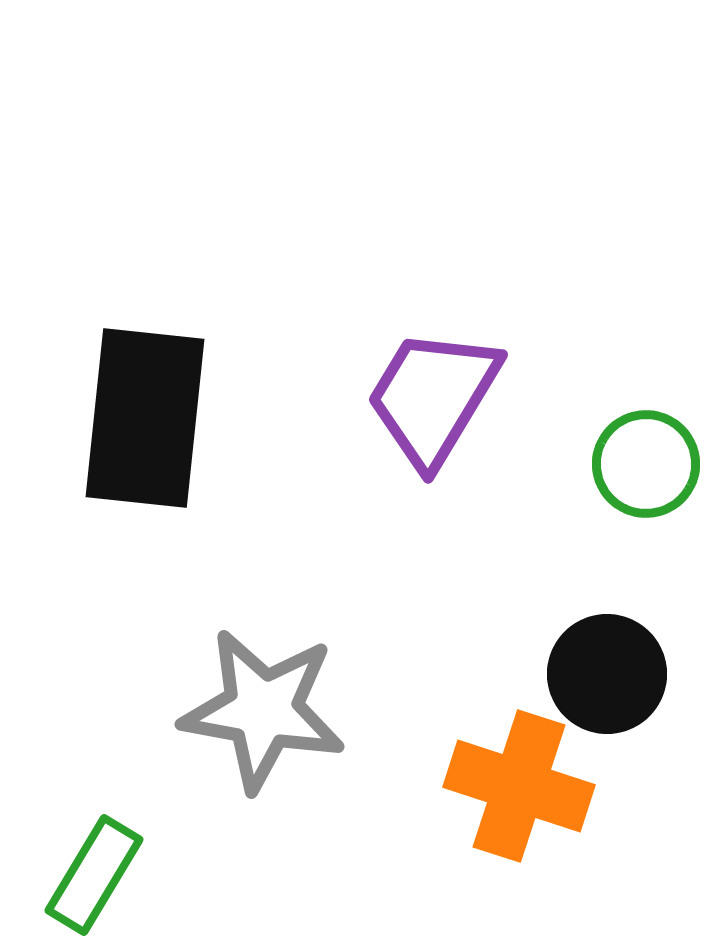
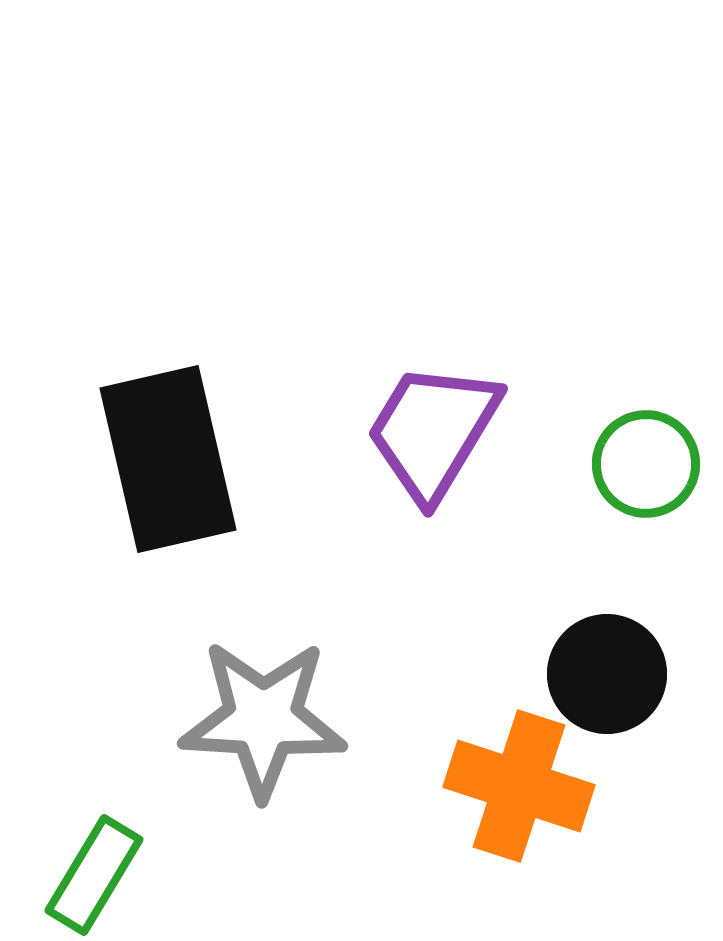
purple trapezoid: moved 34 px down
black rectangle: moved 23 px right, 41 px down; rotated 19 degrees counterclockwise
gray star: moved 9 px down; rotated 7 degrees counterclockwise
